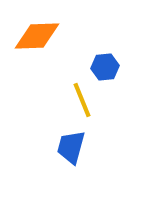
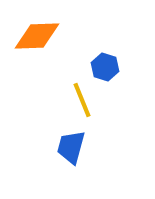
blue hexagon: rotated 24 degrees clockwise
